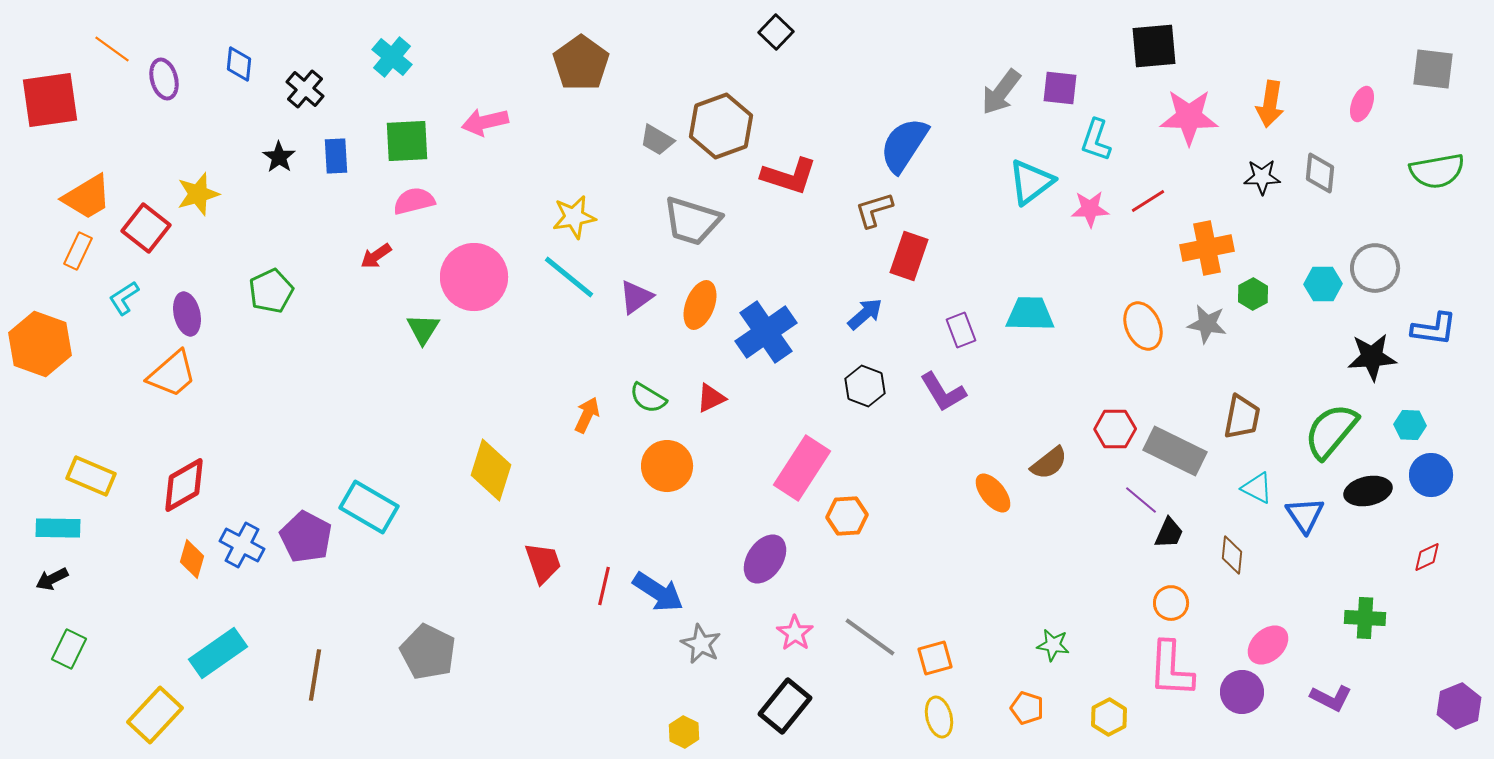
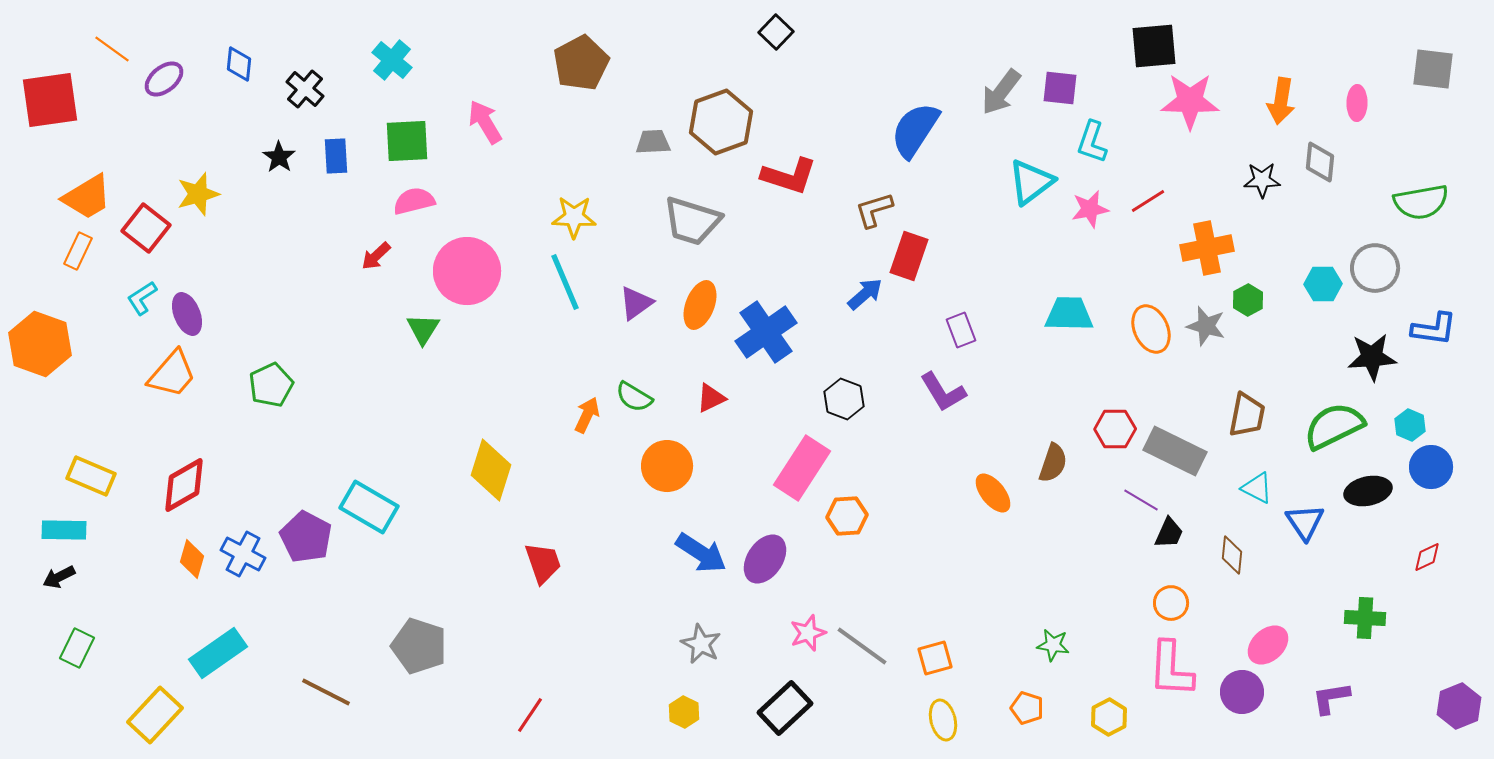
cyan cross at (392, 57): moved 3 px down
brown pentagon at (581, 63): rotated 8 degrees clockwise
purple ellipse at (164, 79): rotated 66 degrees clockwise
orange arrow at (1270, 104): moved 11 px right, 3 px up
pink ellipse at (1362, 104): moved 5 px left, 1 px up; rotated 20 degrees counterclockwise
pink star at (1189, 117): moved 1 px right, 16 px up
pink arrow at (485, 122): rotated 72 degrees clockwise
brown hexagon at (721, 126): moved 4 px up
gray trapezoid at (657, 140): moved 4 px left, 2 px down; rotated 147 degrees clockwise
cyan L-shape at (1096, 140): moved 4 px left, 2 px down
blue semicircle at (904, 145): moved 11 px right, 15 px up
green semicircle at (1437, 171): moved 16 px left, 31 px down
gray diamond at (1320, 173): moved 11 px up
black star at (1262, 177): moved 3 px down
pink star at (1090, 209): rotated 9 degrees counterclockwise
yellow star at (574, 217): rotated 12 degrees clockwise
red arrow at (376, 256): rotated 8 degrees counterclockwise
pink circle at (474, 277): moved 7 px left, 6 px up
cyan line at (569, 277): moved 4 px left, 5 px down; rotated 28 degrees clockwise
green pentagon at (271, 291): moved 94 px down
green hexagon at (1253, 294): moved 5 px left, 6 px down
purple triangle at (636, 297): moved 6 px down
cyan L-shape at (124, 298): moved 18 px right
purple ellipse at (187, 314): rotated 9 degrees counterclockwise
blue arrow at (865, 314): moved 20 px up
cyan trapezoid at (1030, 314): moved 39 px right
gray star at (1207, 324): moved 1 px left, 2 px down; rotated 6 degrees clockwise
orange ellipse at (1143, 326): moved 8 px right, 3 px down
orange trapezoid at (172, 374): rotated 8 degrees counterclockwise
black hexagon at (865, 386): moved 21 px left, 13 px down
green semicircle at (648, 398): moved 14 px left, 1 px up
brown trapezoid at (1242, 417): moved 5 px right, 2 px up
cyan hexagon at (1410, 425): rotated 20 degrees clockwise
green semicircle at (1331, 431): moved 3 px right, 5 px up; rotated 24 degrees clockwise
brown semicircle at (1049, 463): moved 4 px right; rotated 33 degrees counterclockwise
blue circle at (1431, 475): moved 8 px up
purple line at (1141, 500): rotated 9 degrees counterclockwise
blue triangle at (1305, 515): moved 7 px down
cyan rectangle at (58, 528): moved 6 px right, 2 px down
blue cross at (242, 545): moved 1 px right, 9 px down
black arrow at (52, 579): moved 7 px right, 2 px up
red line at (604, 586): moved 74 px left, 129 px down; rotated 21 degrees clockwise
blue arrow at (658, 592): moved 43 px right, 39 px up
pink star at (795, 633): moved 13 px right; rotated 18 degrees clockwise
gray line at (870, 637): moved 8 px left, 9 px down
green rectangle at (69, 649): moved 8 px right, 1 px up
gray pentagon at (428, 652): moved 9 px left, 6 px up; rotated 8 degrees counterclockwise
brown line at (315, 675): moved 11 px right, 17 px down; rotated 72 degrees counterclockwise
purple L-shape at (1331, 698): rotated 144 degrees clockwise
black rectangle at (785, 706): moved 2 px down; rotated 8 degrees clockwise
yellow ellipse at (939, 717): moved 4 px right, 3 px down
yellow hexagon at (684, 732): moved 20 px up
